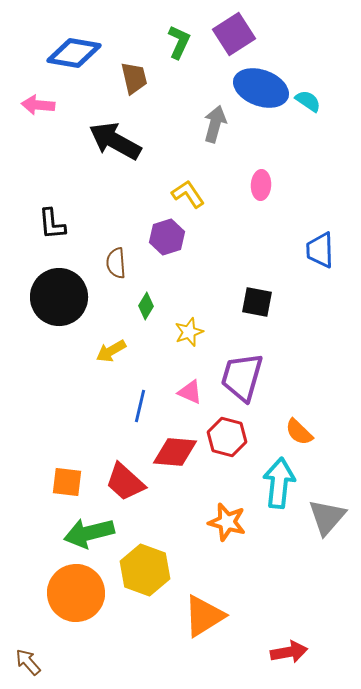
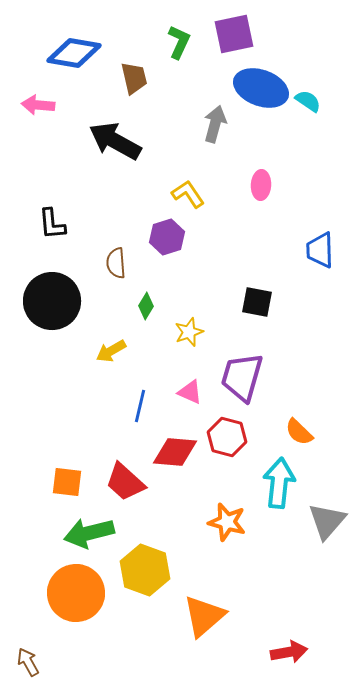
purple square: rotated 21 degrees clockwise
black circle: moved 7 px left, 4 px down
gray triangle: moved 4 px down
orange triangle: rotated 9 degrees counterclockwise
brown arrow: rotated 12 degrees clockwise
